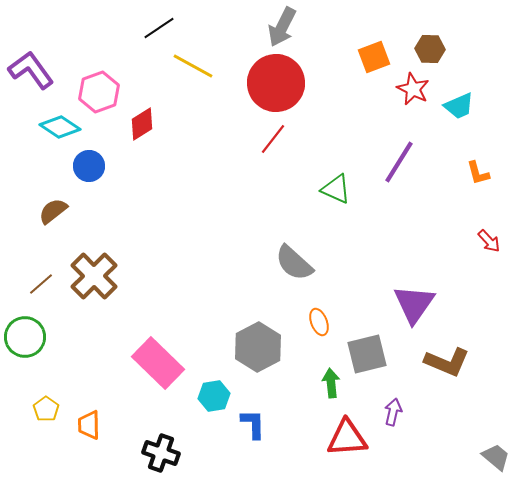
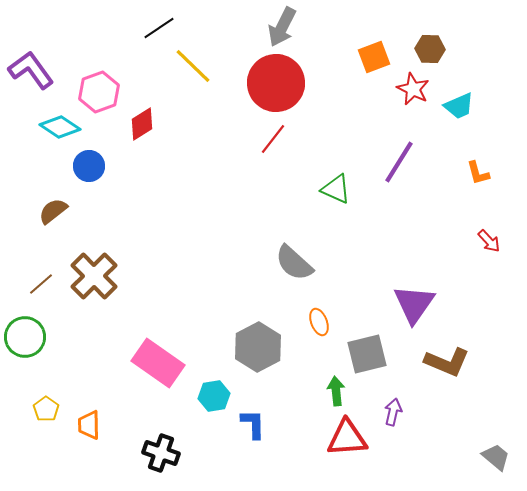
yellow line: rotated 15 degrees clockwise
pink rectangle: rotated 9 degrees counterclockwise
green arrow: moved 5 px right, 8 px down
